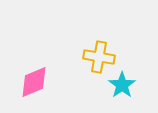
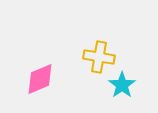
pink diamond: moved 6 px right, 3 px up
